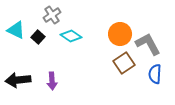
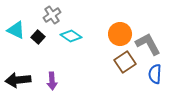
brown square: moved 1 px right, 1 px up
